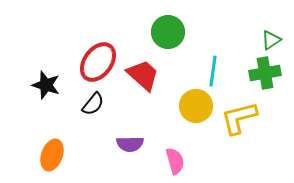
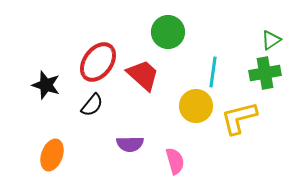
cyan line: moved 1 px down
black semicircle: moved 1 px left, 1 px down
